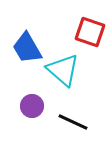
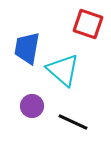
red square: moved 2 px left, 8 px up
blue trapezoid: rotated 40 degrees clockwise
